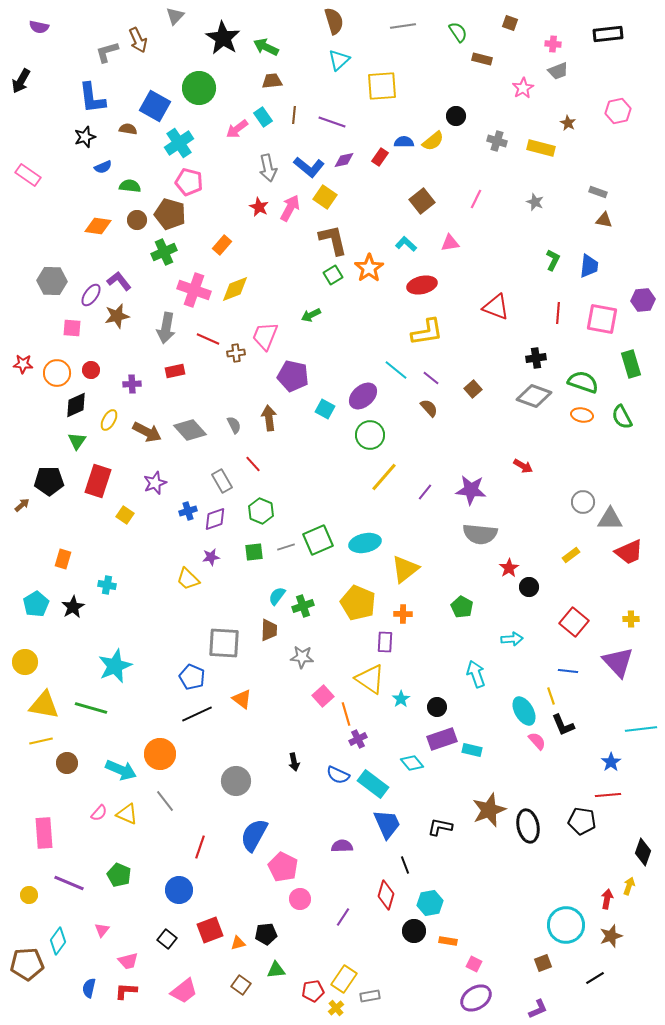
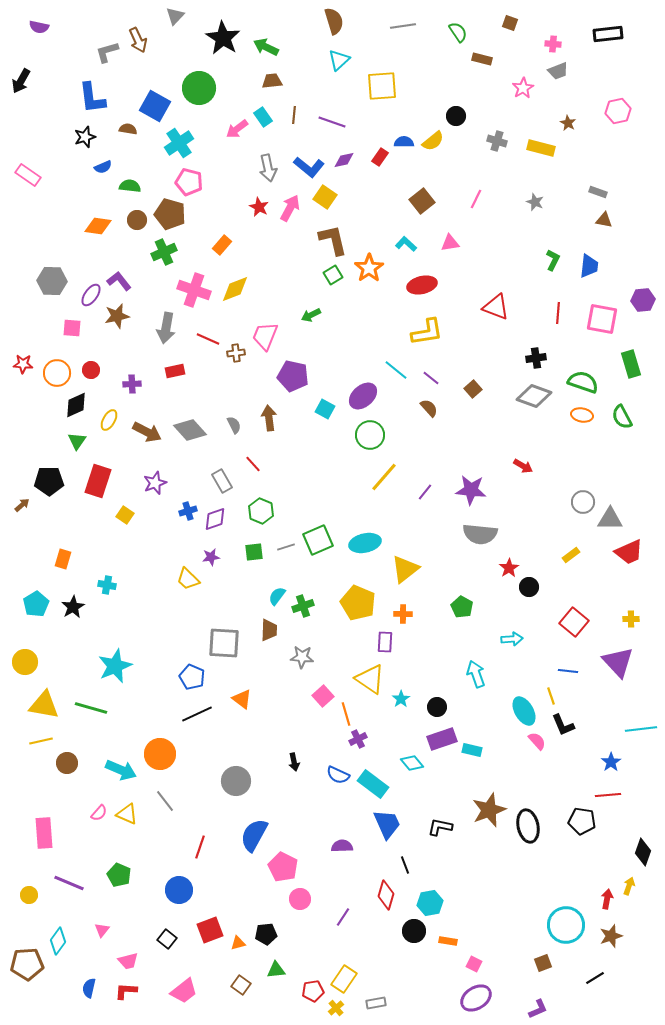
gray rectangle at (370, 996): moved 6 px right, 7 px down
